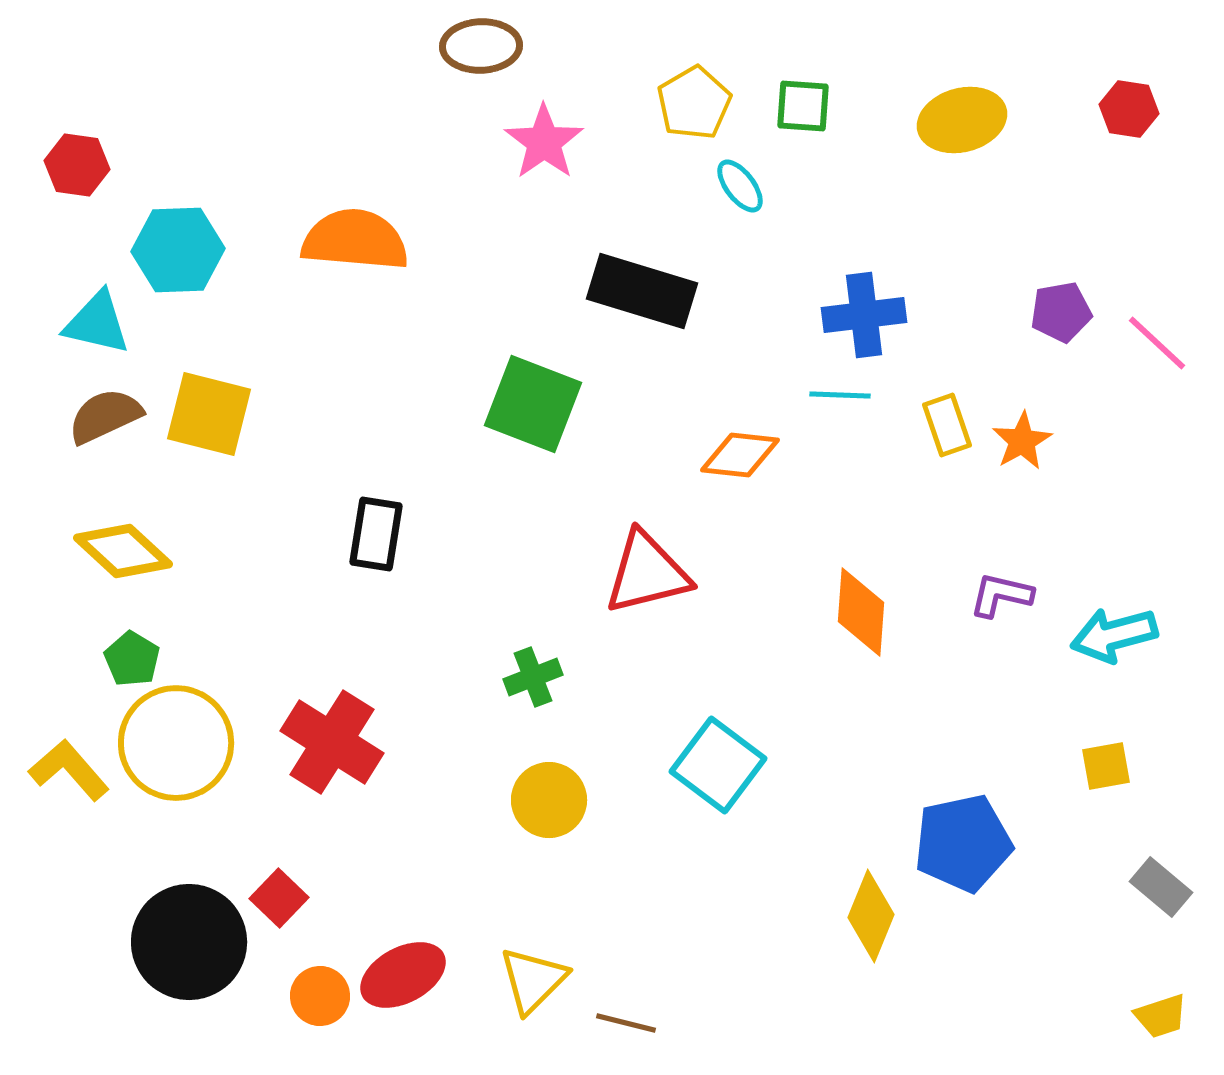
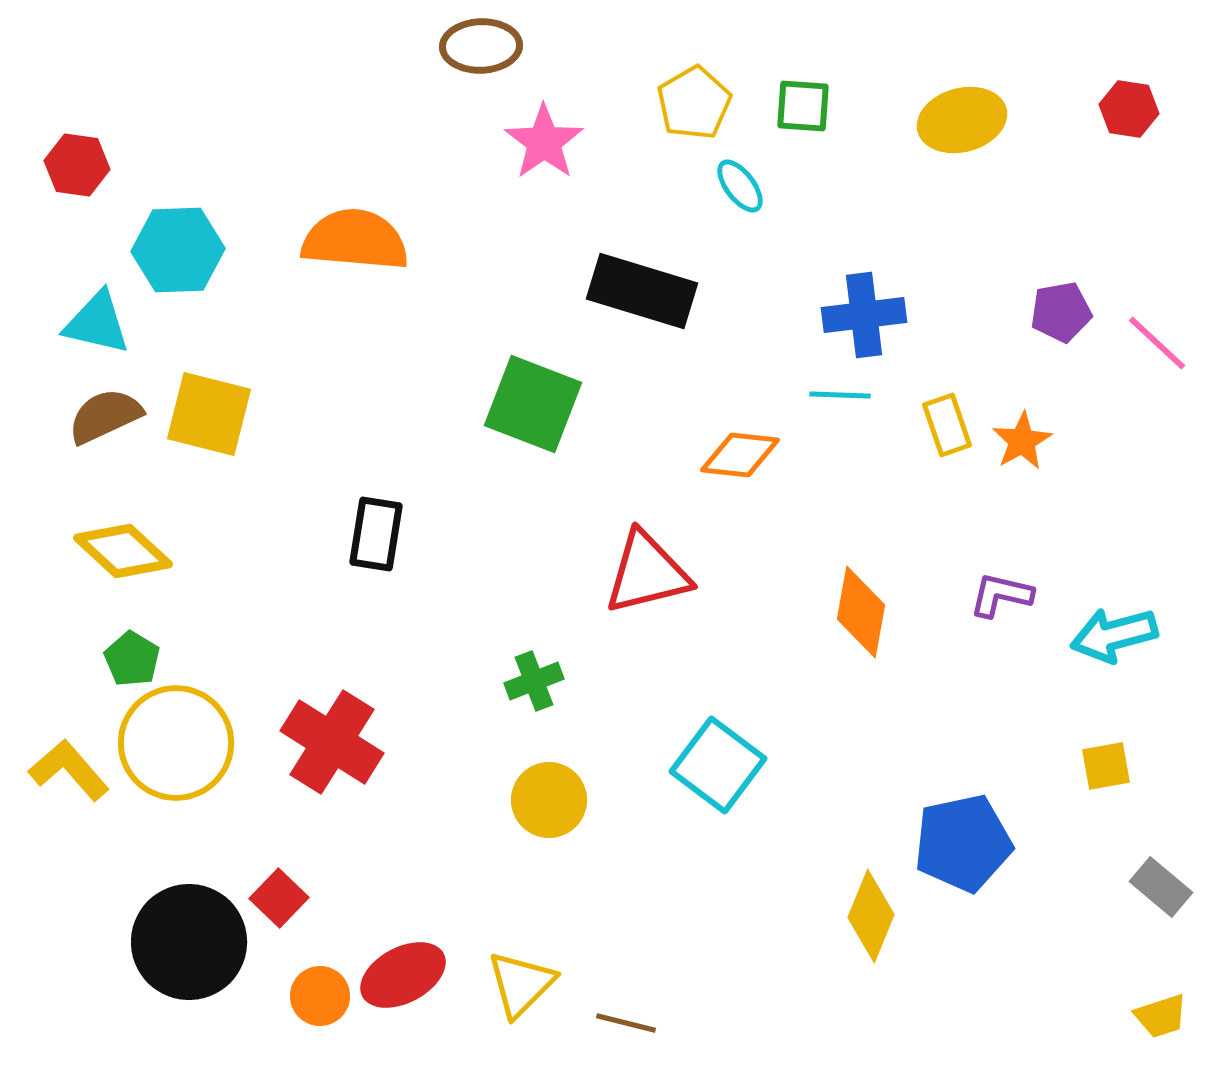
orange diamond at (861, 612): rotated 6 degrees clockwise
green cross at (533, 677): moved 1 px right, 4 px down
yellow triangle at (533, 980): moved 12 px left, 4 px down
